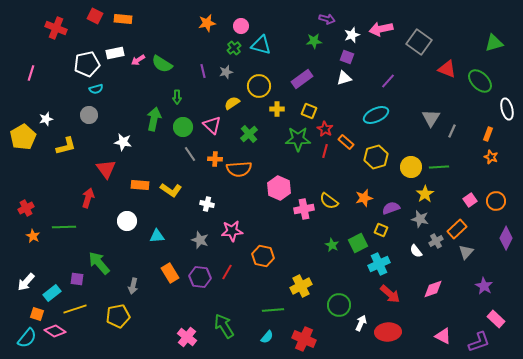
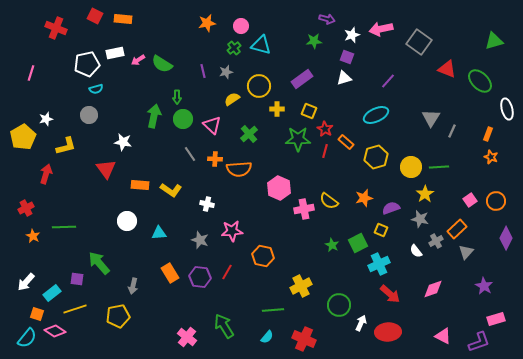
green triangle at (494, 43): moved 2 px up
yellow semicircle at (232, 103): moved 4 px up
green arrow at (154, 119): moved 3 px up
green circle at (183, 127): moved 8 px up
red arrow at (88, 198): moved 42 px left, 24 px up
cyan triangle at (157, 236): moved 2 px right, 3 px up
pink rectangle at (496, 319): rotated 60 degrees counterclockwise
